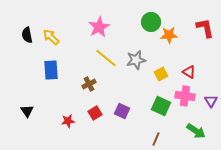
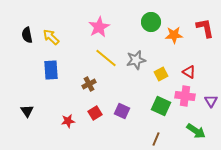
orange star: moved 5 px right
